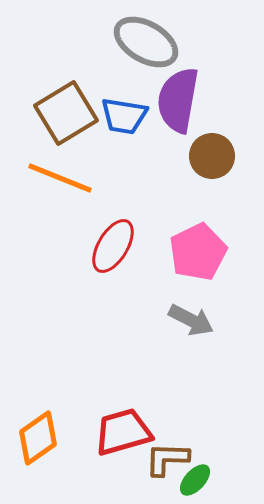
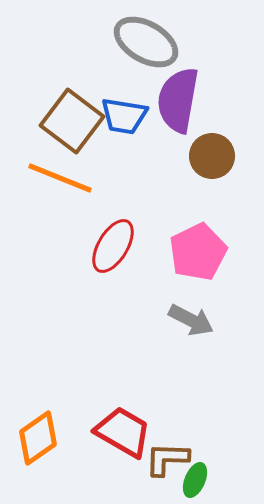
brown square: moved 6 px right, 8 px down; rotated 22 degrees counterclockwise
red trapezoid: rotated 46 degrees clockwise
green ellipse: rotated 20 degrees counterclockwise
